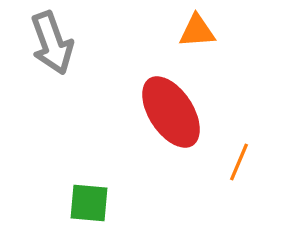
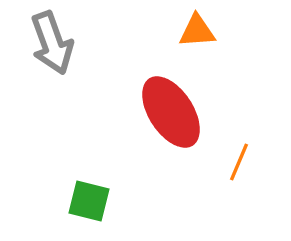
green square: moved 2 px up; rotated 9 degrees clockwise
